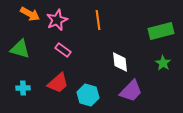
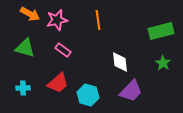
pink star: rotated 10 degrees clockwise
green triangle: moved 5 px right, 1 px up
